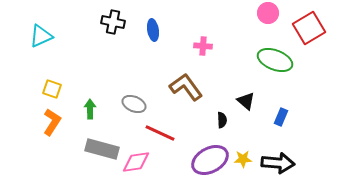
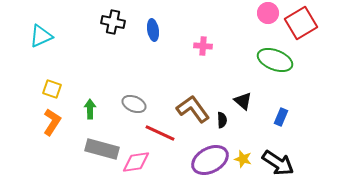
red square: moved 8 px left, 5 px up
brown L-shape: moved 7 px right, 22 px down
black triangle: moved 3 px left
yellow star: rotated 18 degrees clockwise
black arrow: rotated 28 degrees clockwise
